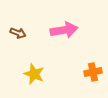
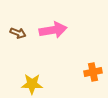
pink arrow: moved 11 px left
yellow star: moved 2 px left, 10 px down; rotated 20 degrees counterclockwise
